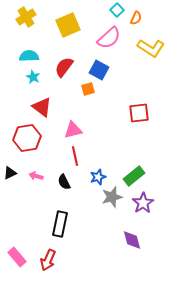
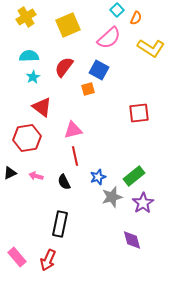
cyan star: rotated 16 degrees clockwise
